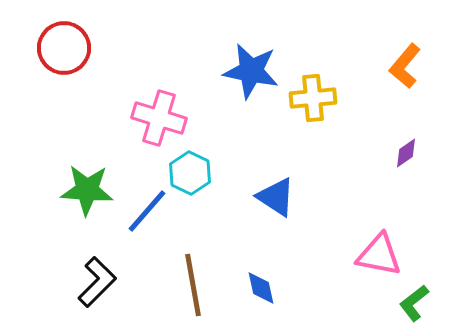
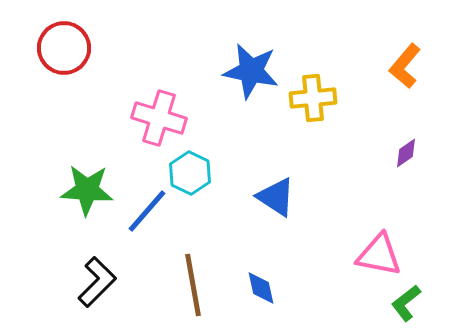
green L-shape: moved 8 px left
